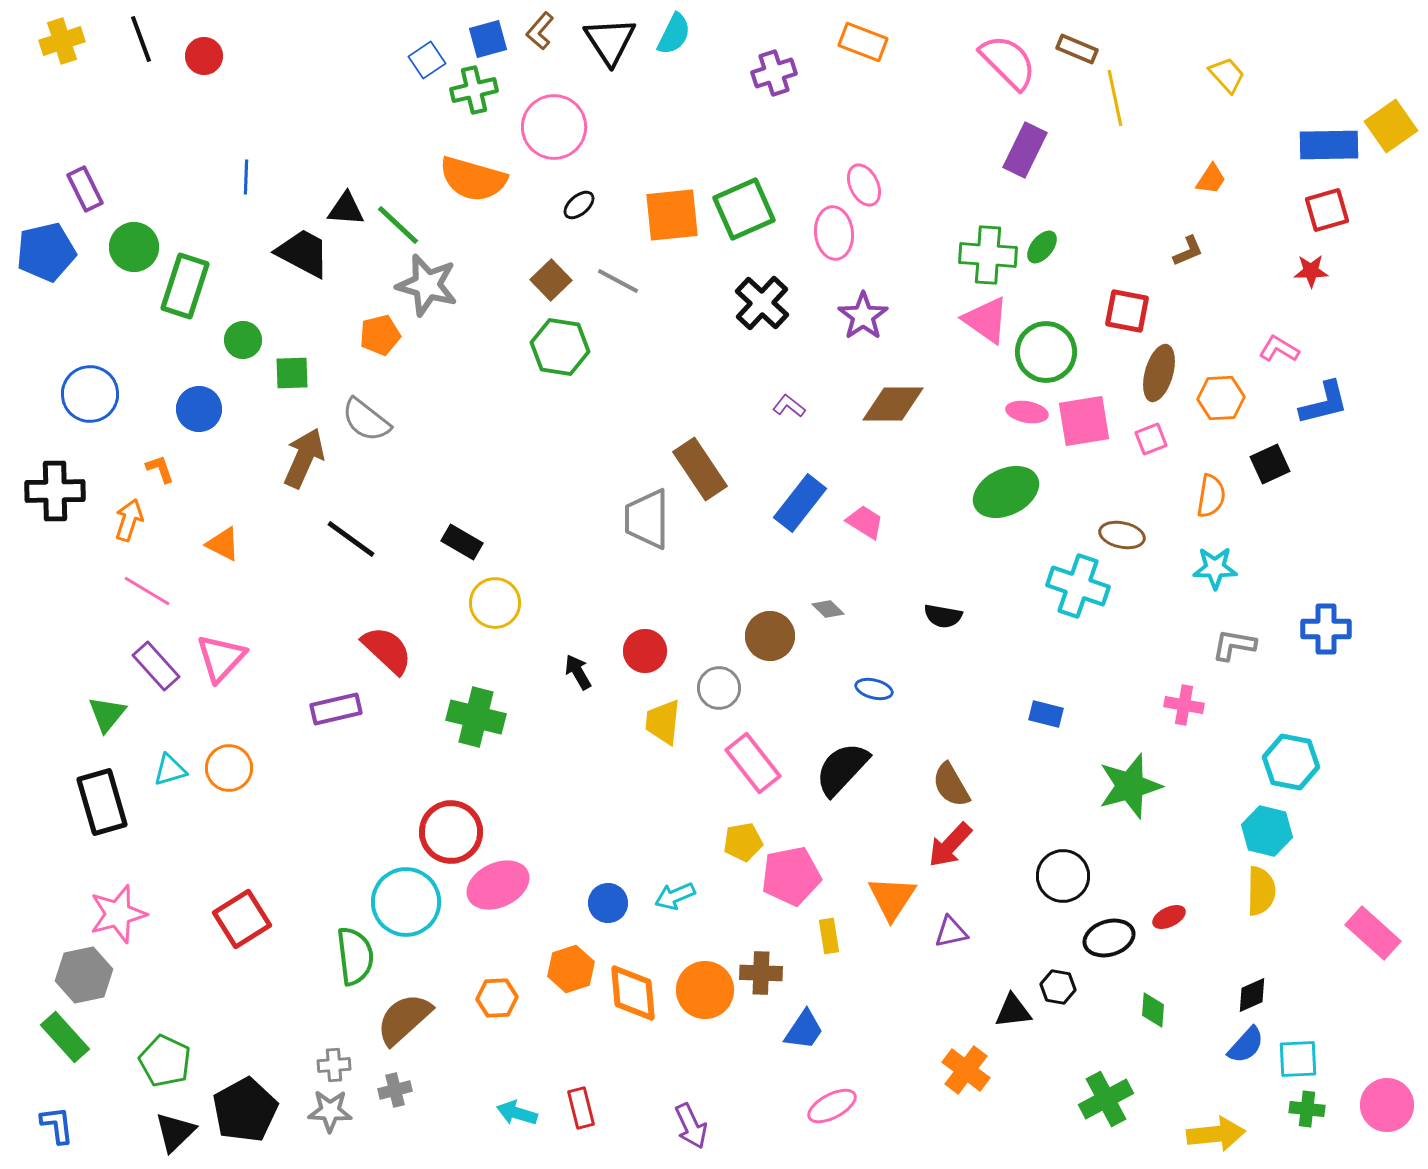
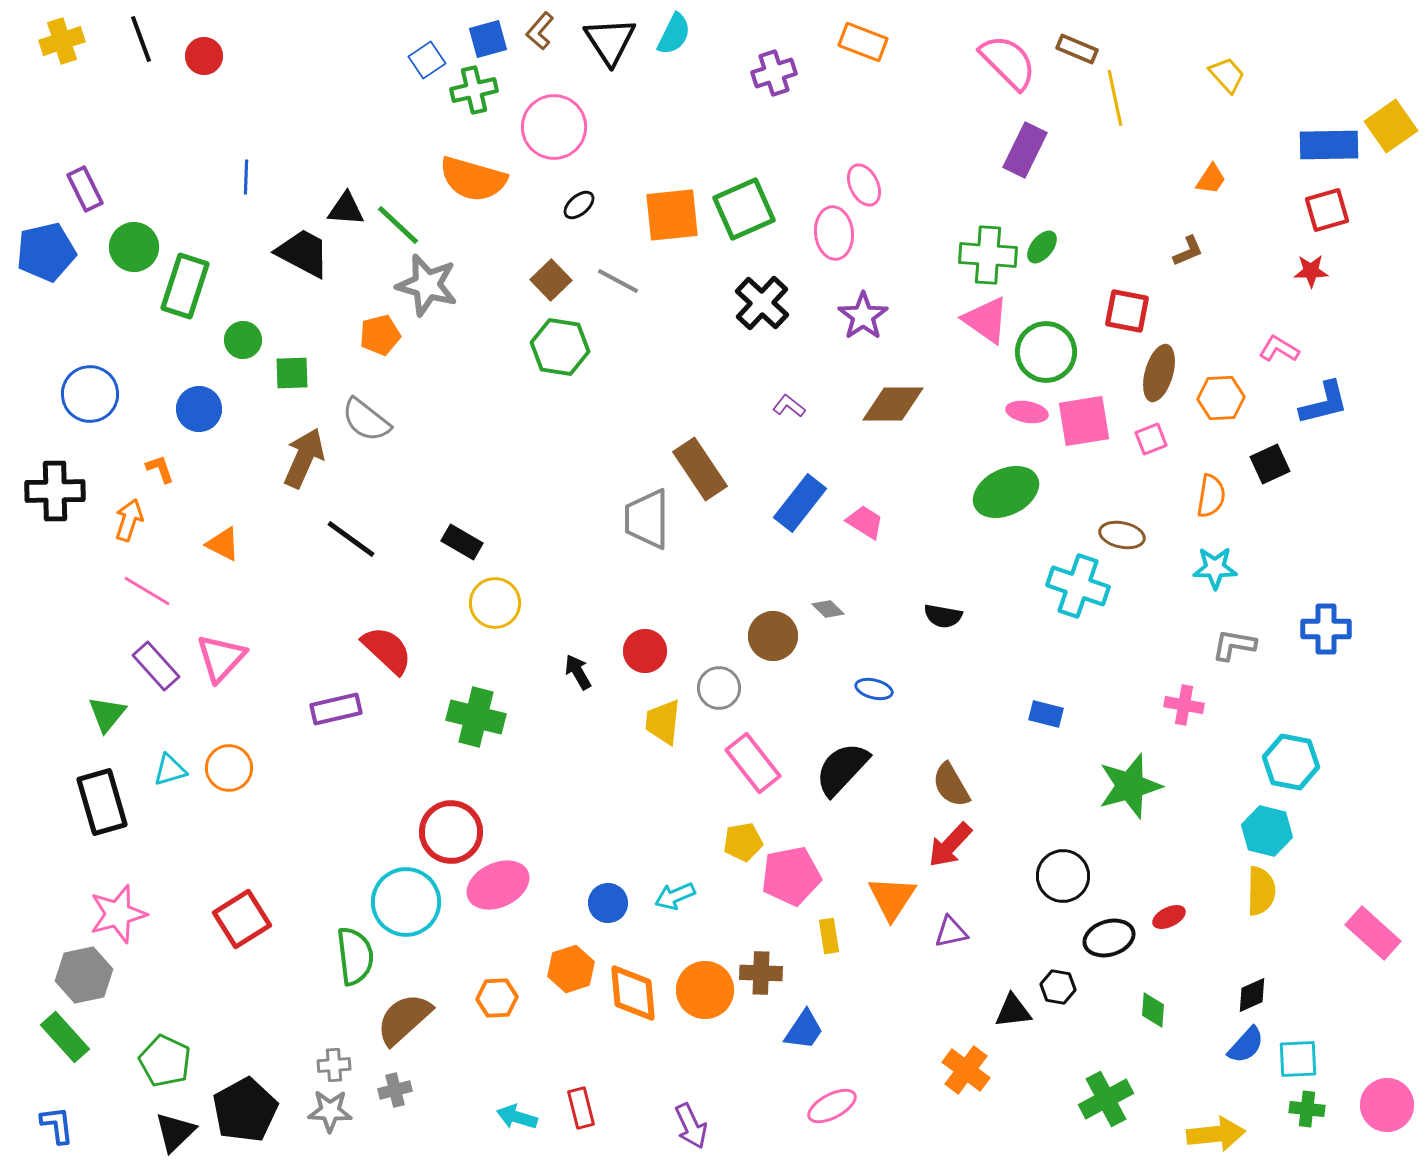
brown circle at (770, 636): moved 3 px right
cyan arrow at (517, 1113): moved 4 px down
